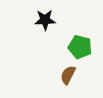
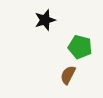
black star: rotated 15 degrees counterclockwise
